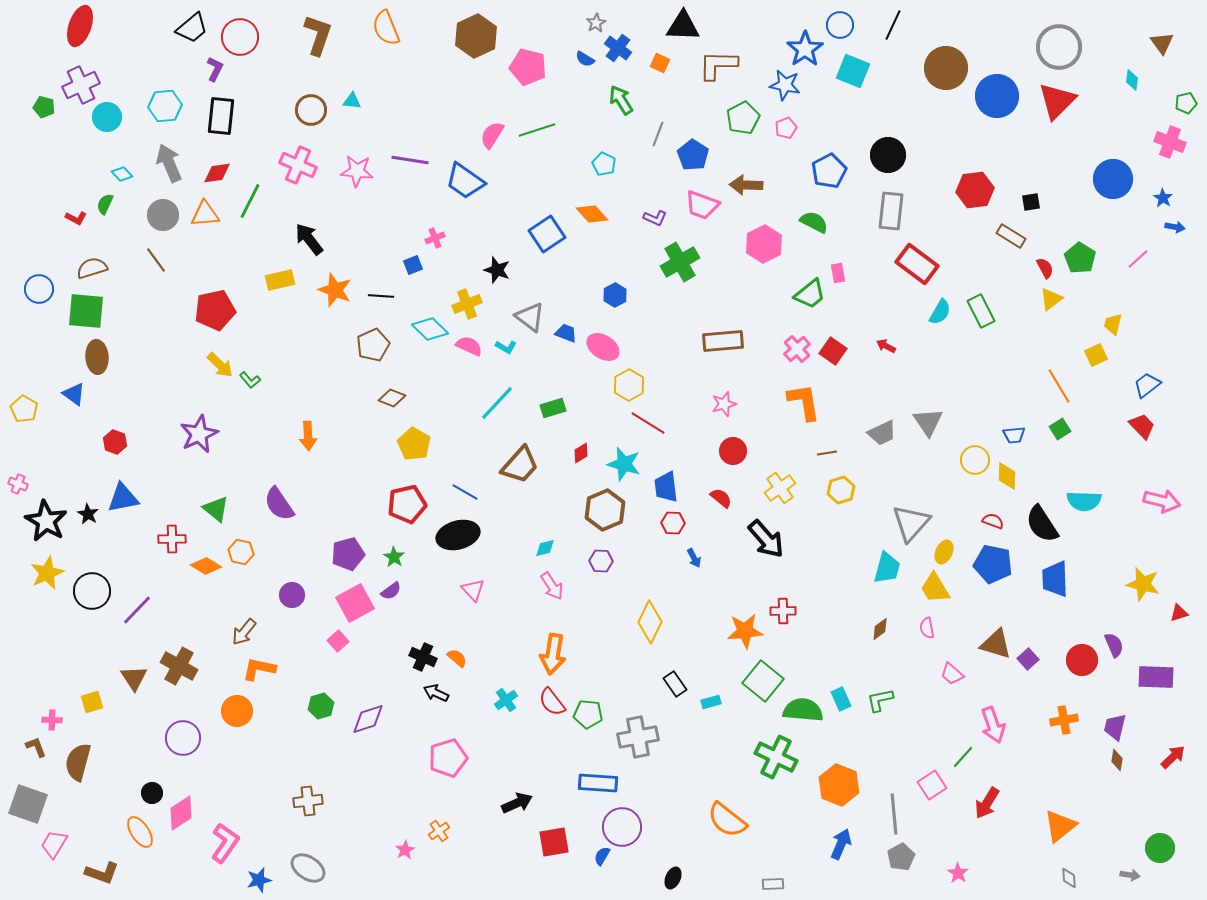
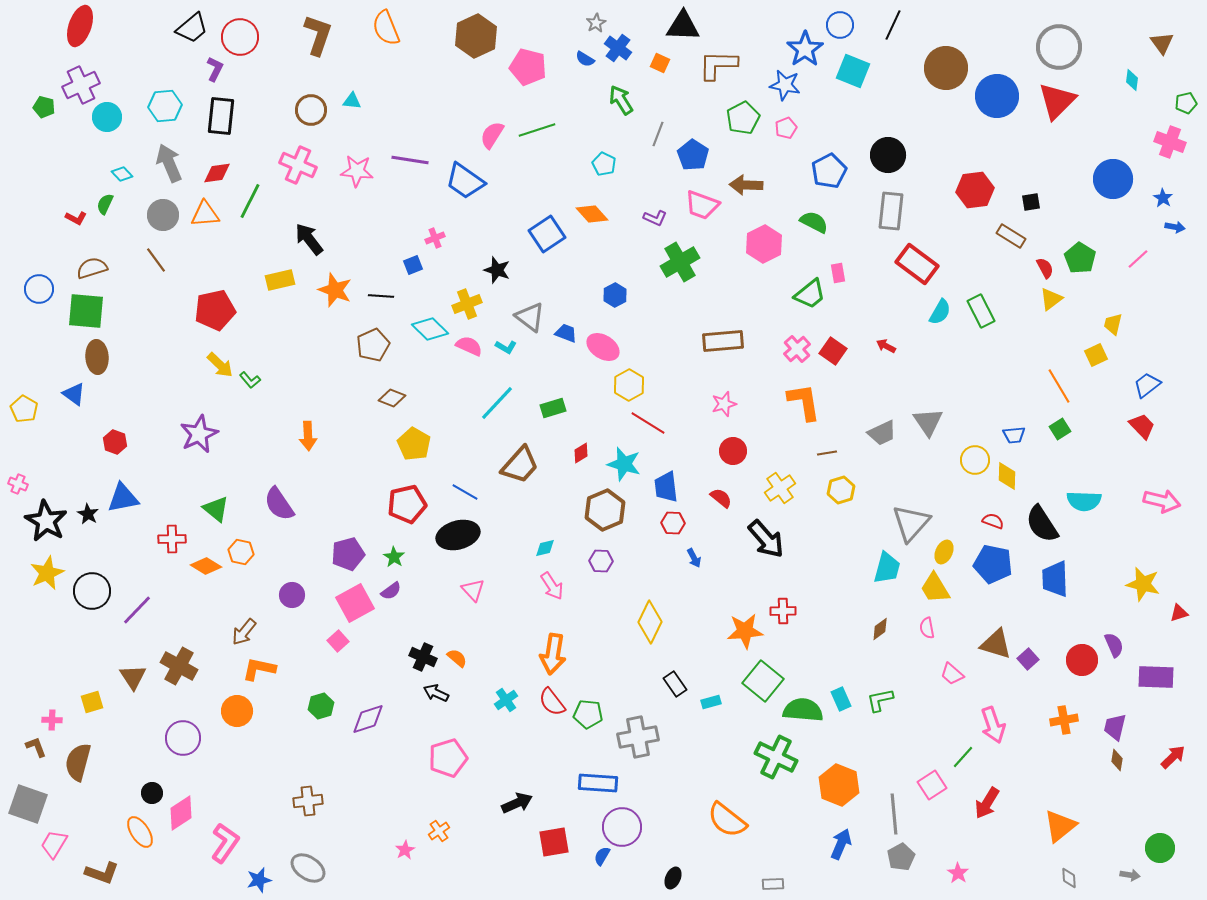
brown triangle at (134, 678): moved 1 px left, 1 px up
